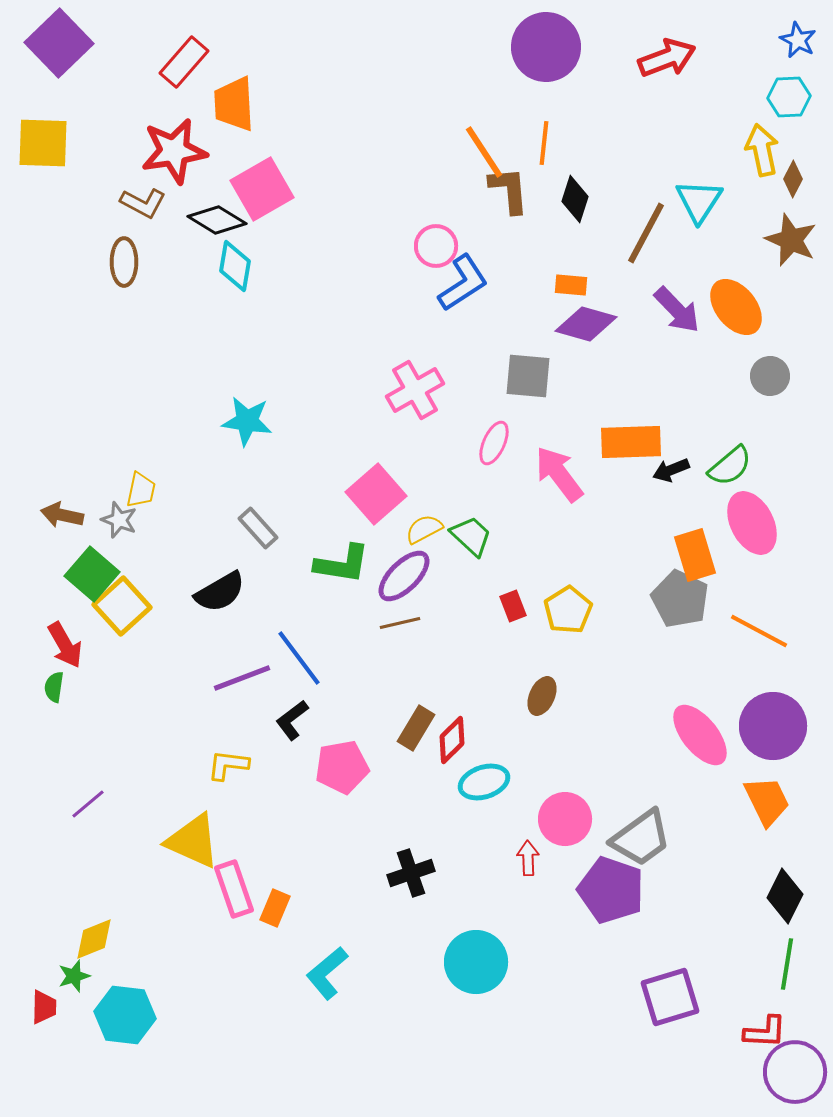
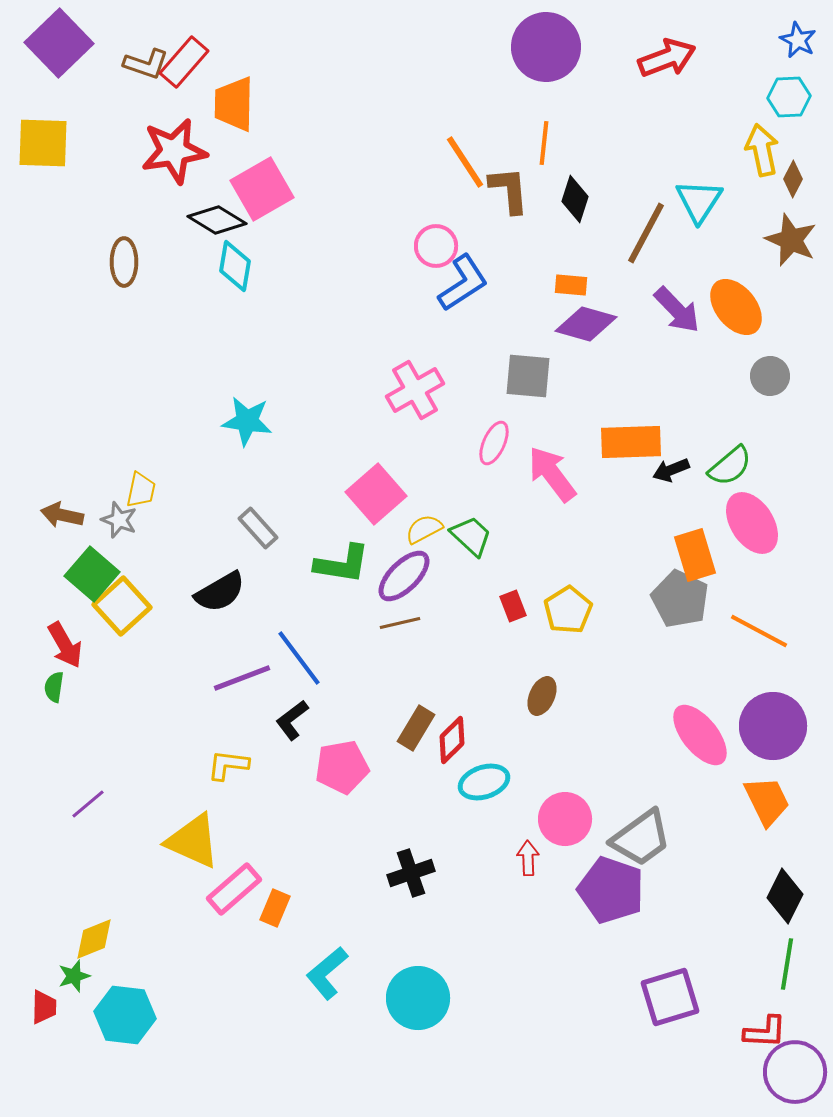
orange trapezoid at (234, 104): rotated 4 degrees clockwise
orange line at (484, 152): moved 19 px left, 10 px down
brown L-shape at (143, 203): moved 3 px right, 139 px up; rotated 9 degrees counterclockwise
pink arrow at (559, 474): moved 7 px left
pink ellipse at (752, 523): rotated 6 degrees counterclockwise
pink rectangle at (234, 889): rotated 68 degrees clockwise
cyan circle at (476, 962): moved 58 px left, 36 px down
